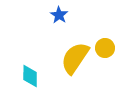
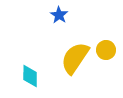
yellow circle: moved 1 px right, 2 px down
